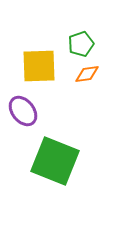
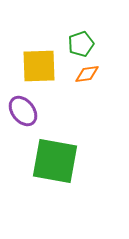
green square: rotated 12 degrees counterclockwise
